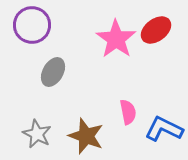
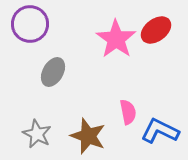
purple circle: moved 2 px left, 1 px up
blue L-shape: moved 4 px left, 2 px down
brown star: moved 2 px right
